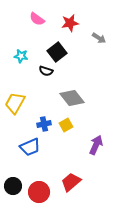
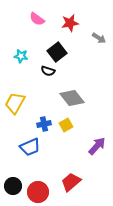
black semicircle: moved 2 px right
purple arrow: moved 1 px right, 1 px down; rotated 18 degrees clockwise
red circle: moved 1 px left
